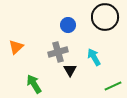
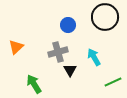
green line: moved 4 px up
